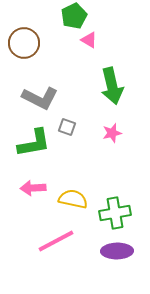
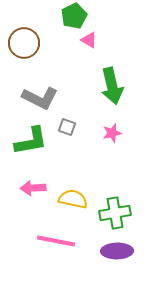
green L-shape: moved 3 px left, 2 px up
pink line: rotated 39 degrees clockwise
